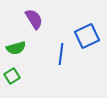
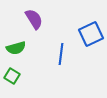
blue square: moved 4 px right, 2 px up
green square: rotated 28 degrees counterclockwise
